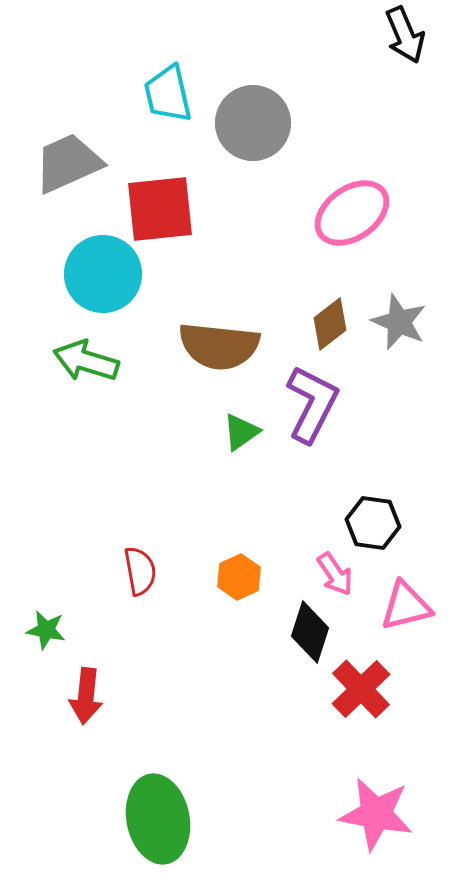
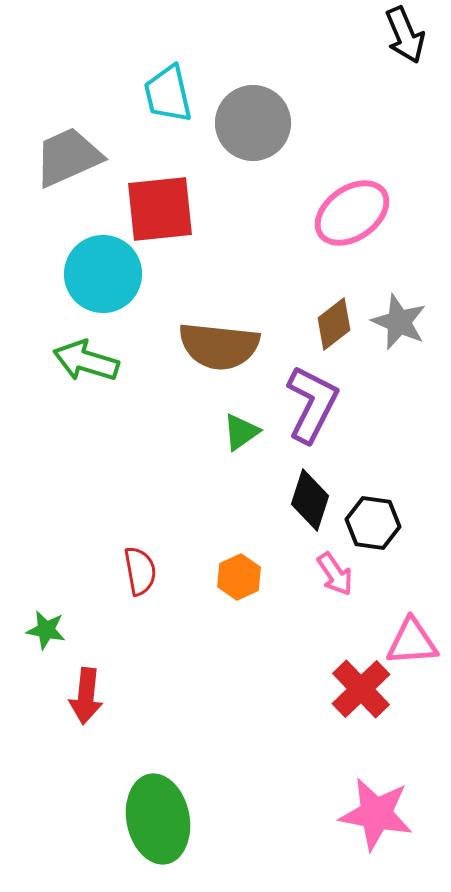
gray trapezoid: moved 6 px up
brown diamond: moved 4 px right
pink triangle: moved 6 px right, 36 px down; rotated 10 degrees clockwise
black diamond: moved 132 px up
